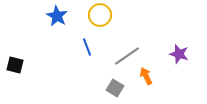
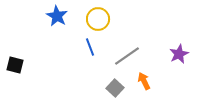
yellow circle: moved 2 px left, 4 px down
blue line: moved 3 px right
purple star: rotated 30 degrees clockwise
orange arrow: moved 2 px left, 5 px down
gray square: rotated 12 degrees clockwise
